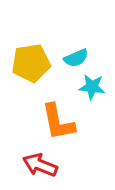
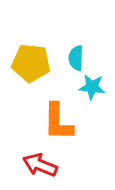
cyan semicircle: rotated 115 degrees clockwise
yellow pentagon: rotated 15 degrees clockwise
orange L-shape: rotated 12 degrees clockwise
